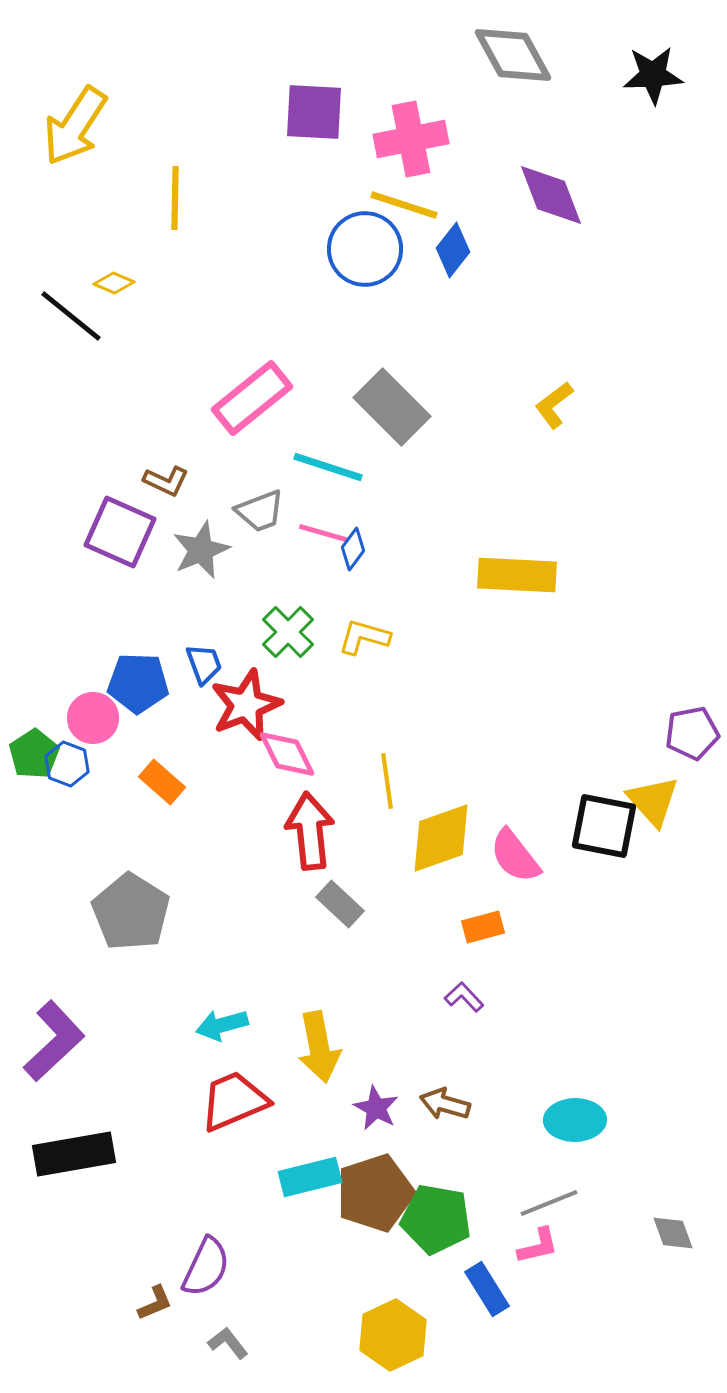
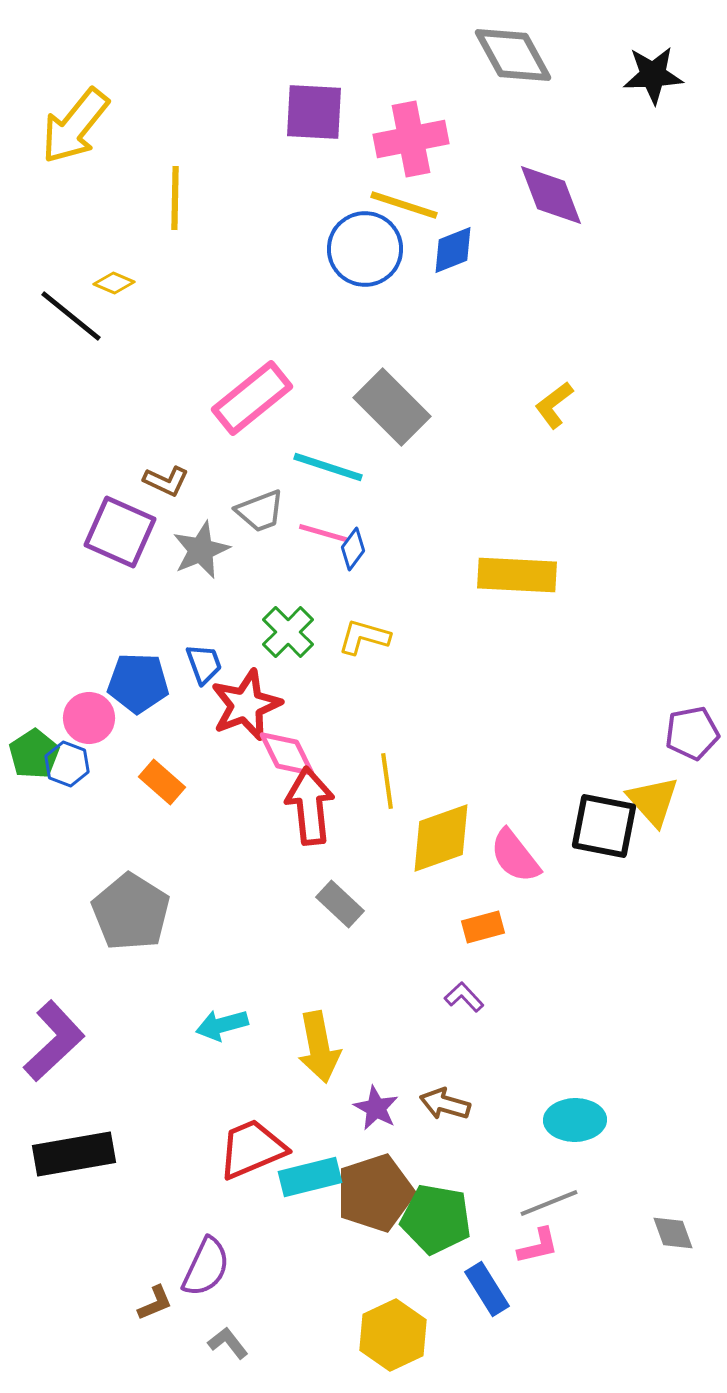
yellow arrow at (75, 126): rotated 6 degrees clockwise
blue diamond at (453, 250): rotated 30 degrees clockwise
pink circle at (93, 718): moved 4 px left
red arrow at (310, 831): moved 25 px up
red trapezoid at (234, 1101): moved 18 px right, 48 px down
